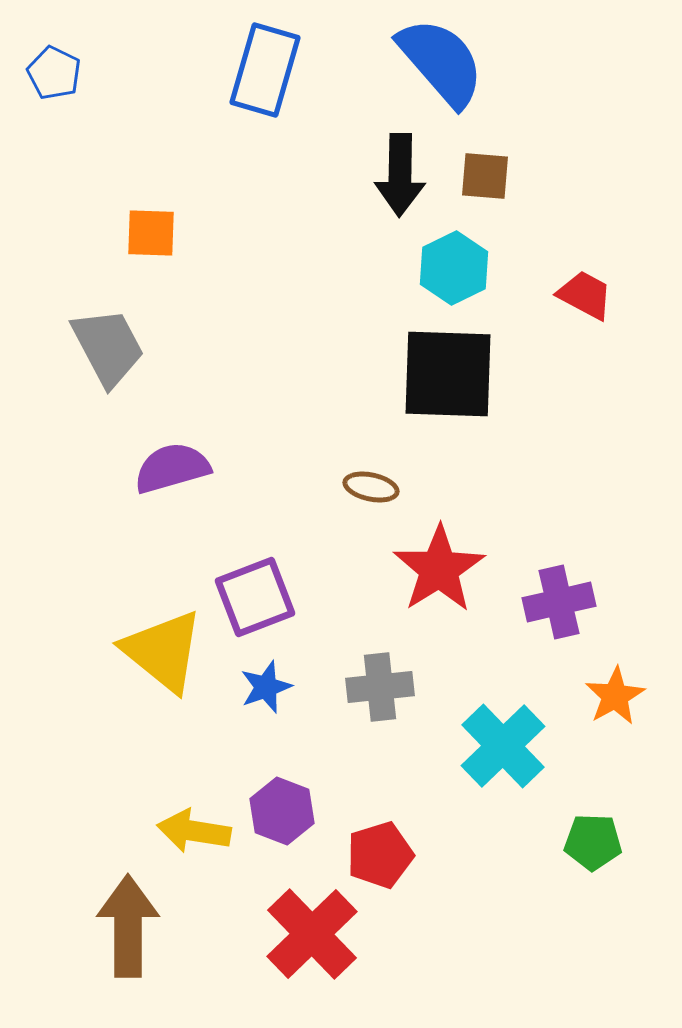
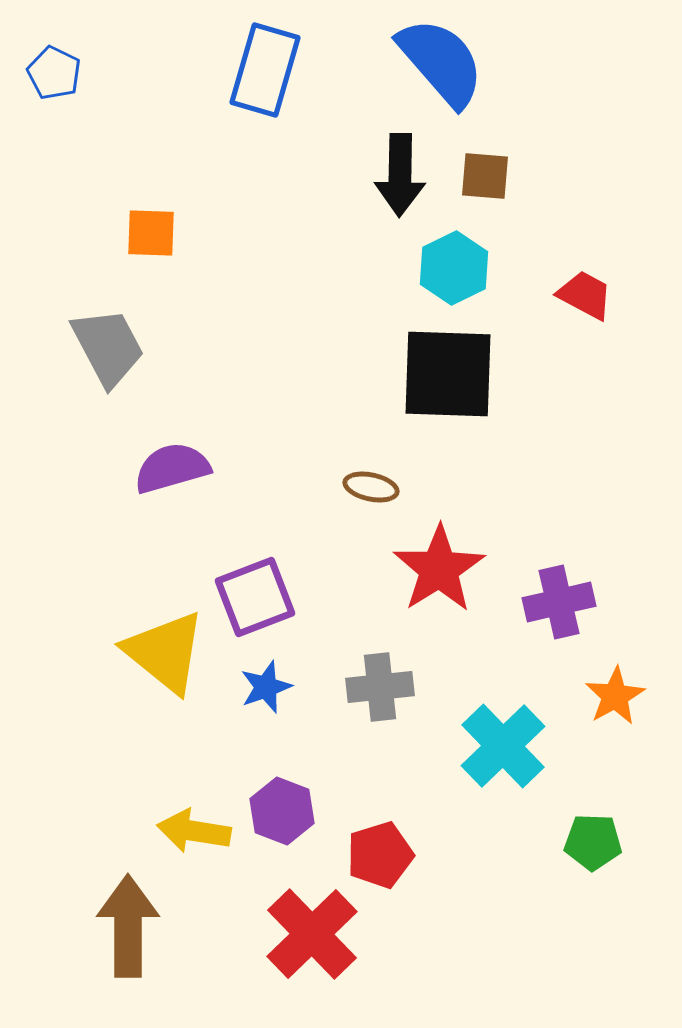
yellow triangle: moved 2 px right, 1 px down
